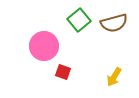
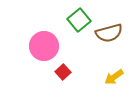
brown semicircle: moved 5 px left, 10 px down
red square: rotated 28 degrees clockwise
yellow arrow: rotated 24 degrees clockwise
